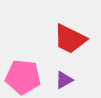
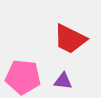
purple triangle: moved 1 px left, 1 px down; rotated 36 degrees clockwise
